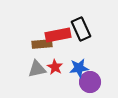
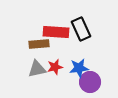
red rectangle: moved 2 px left, 3 px up; rotated 15 degrees clockwise
brown rectangle: moved 3 px left
red star: rotated 28 degrees clockwise
